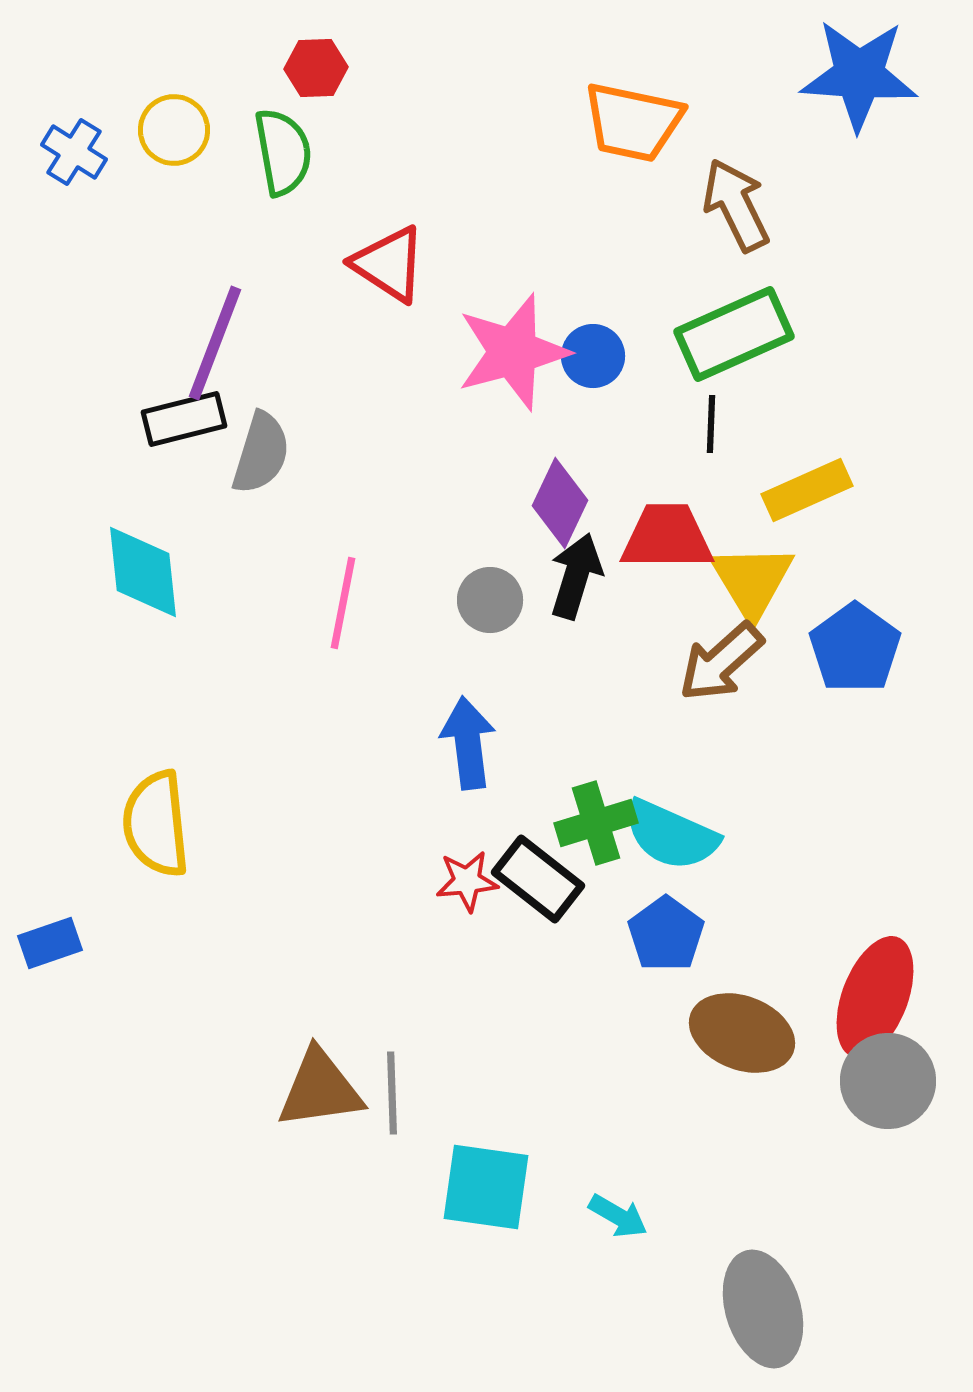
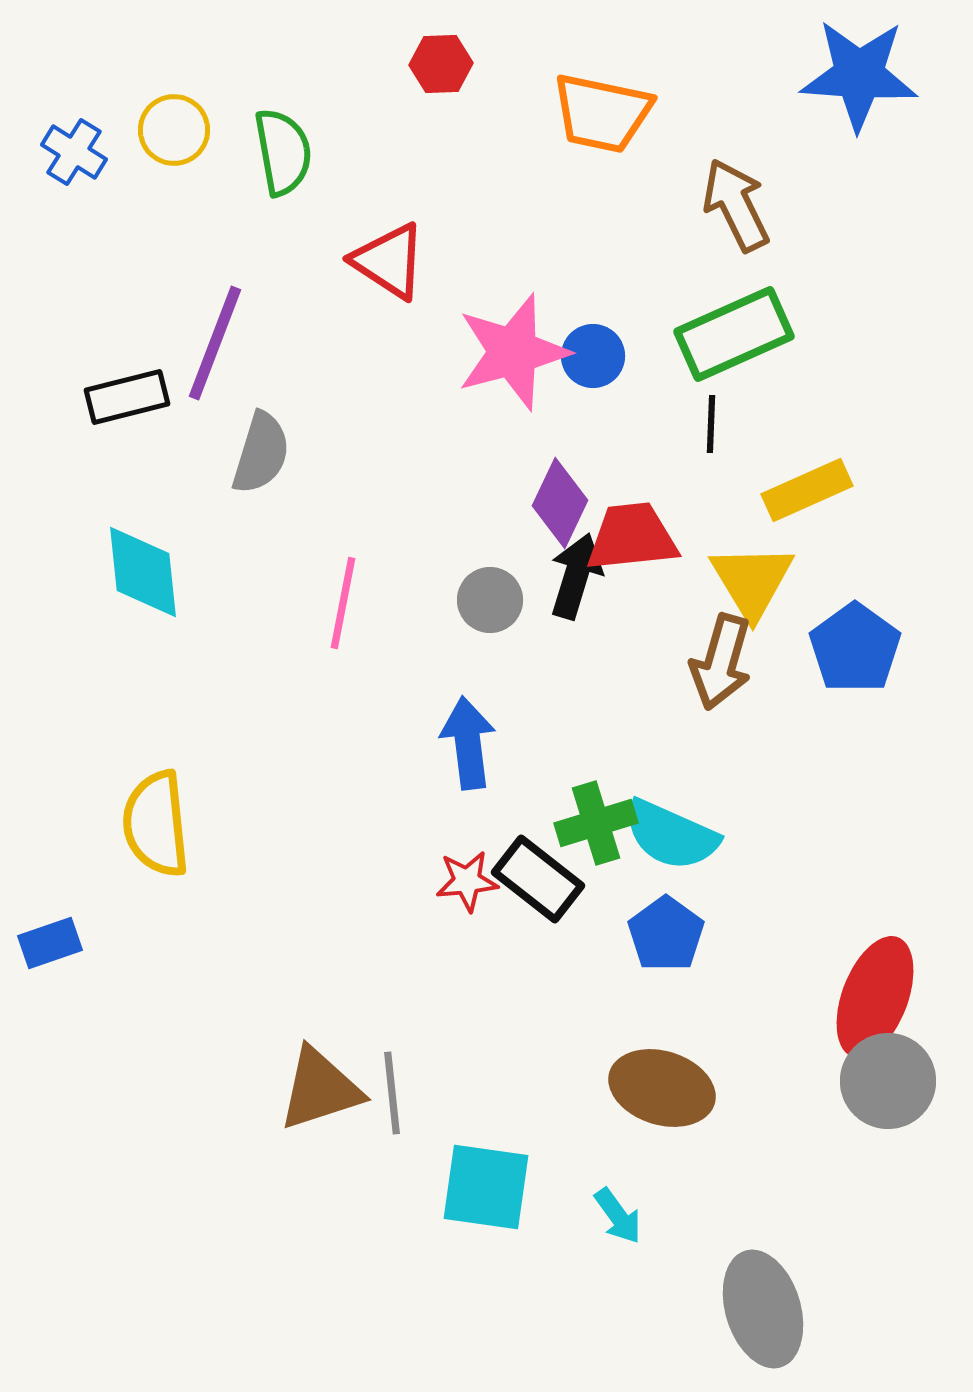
red hexagon at (316, 68): moved 125 px right, 4 px up
orange trapezoid at (633, 122): moved 31 px left, 9 px up
red triangle at (389, 264): moved 3 px up
black rectangle at (184, 419): moved 57 px left, 22 px up
red trapezoid at (667, 537): moved 35 px left; rotated 6 degrees counterclockwise
brown arrow at (721, 662): rotated 32 degrees counterclockwise
brown ellipse at (742, 1033): moved 80 px left, 55 px down; rotated 4 degrees counterclockwise
brown triangle at (320, 1089): rotated 10 degrees counterclockwise
gray line at (392, 1093): rotated 4 degrees counterclockwise
cyan arrow at (618, 1216): rotated 24 degrees clockwise
